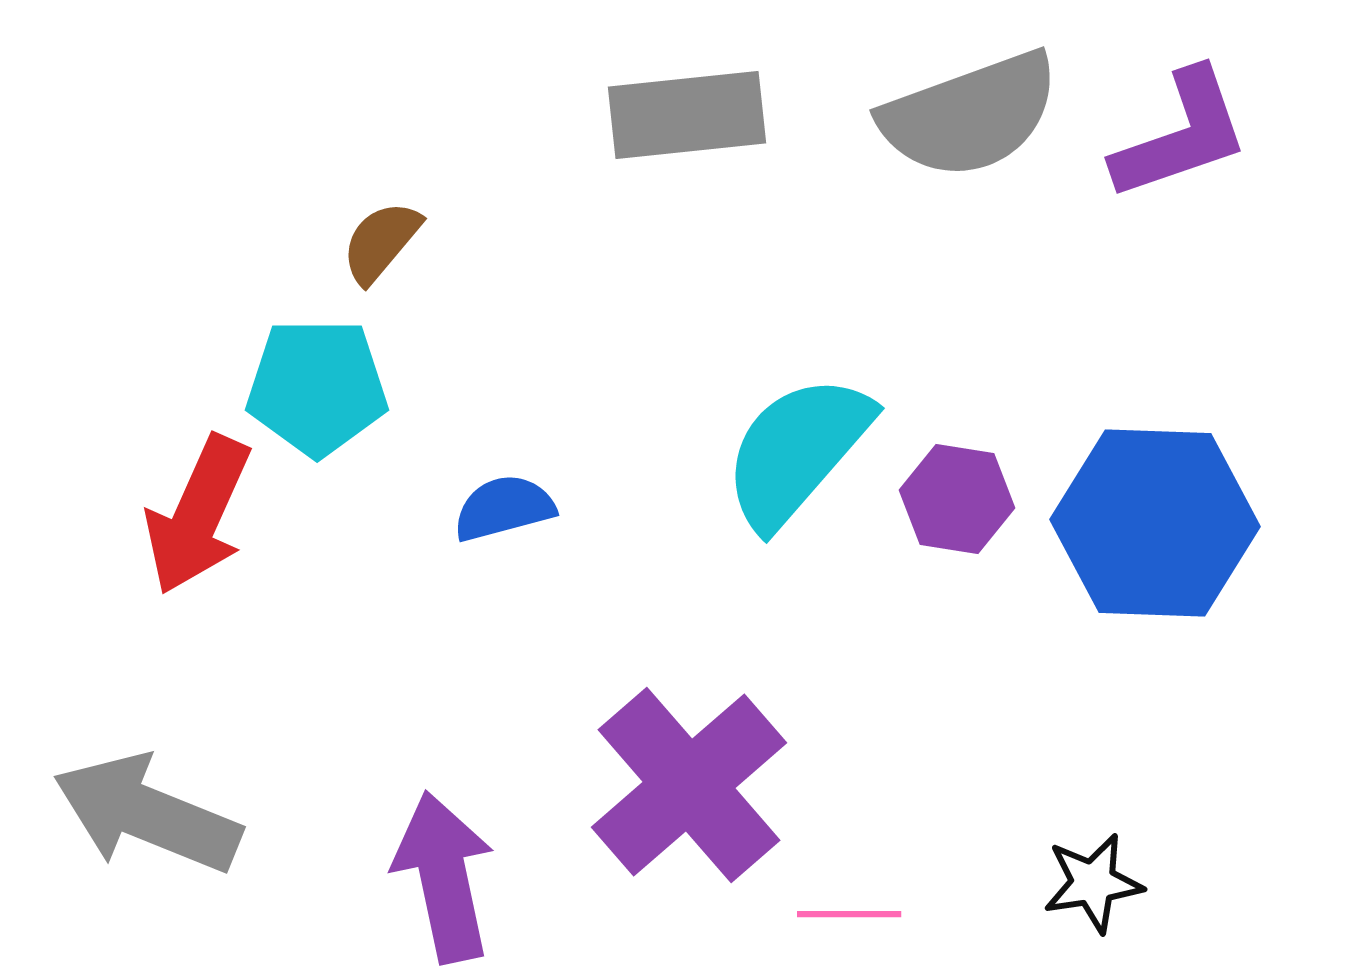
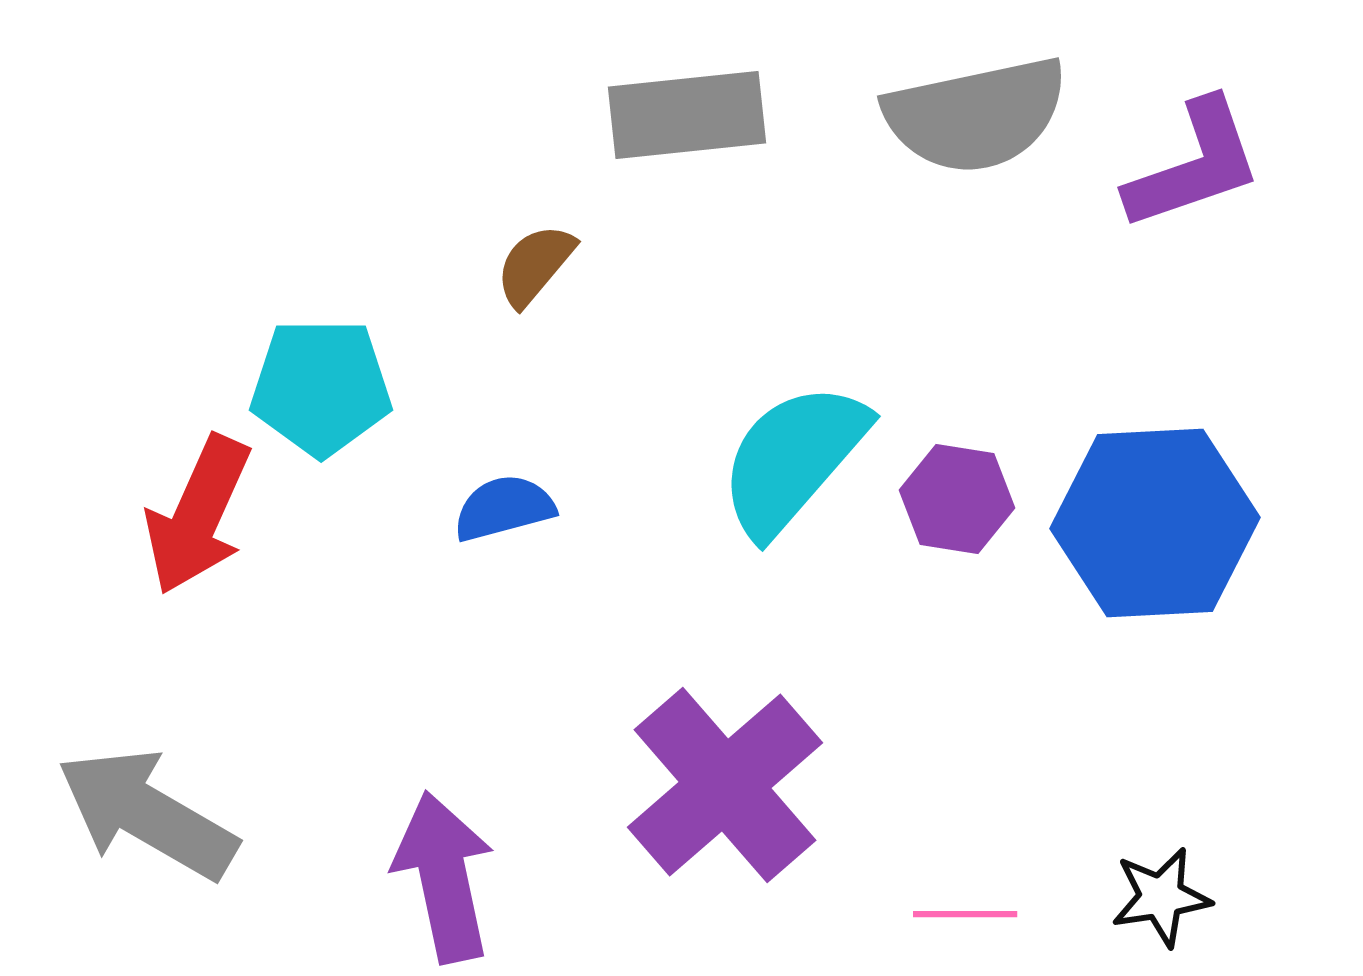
gray semicircle: moved 6 px right; rotated 8 degrees clockwise
purple L-shape: moved 13 px right, 30 px down
brown semicircle: moved 154 px right, 23 px down
cyan pentagon: moved 4 px right
cyan semicircle: moved 4 px left, 8 px down
blue hexagon: rotated 5 degrees counterclockwise
purple cross: moved 36 px right
gray arrow: rotated 8 degrees clockwise
black star: moved 68 px right, 14 px down
pink line: moved 116 px right
